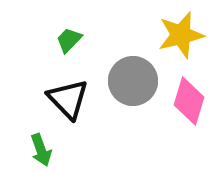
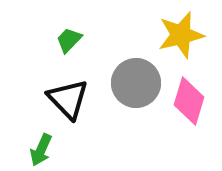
gray circle: moved 3 px right, 2 px down
green arrow: rotated 44 degrees clockwise
